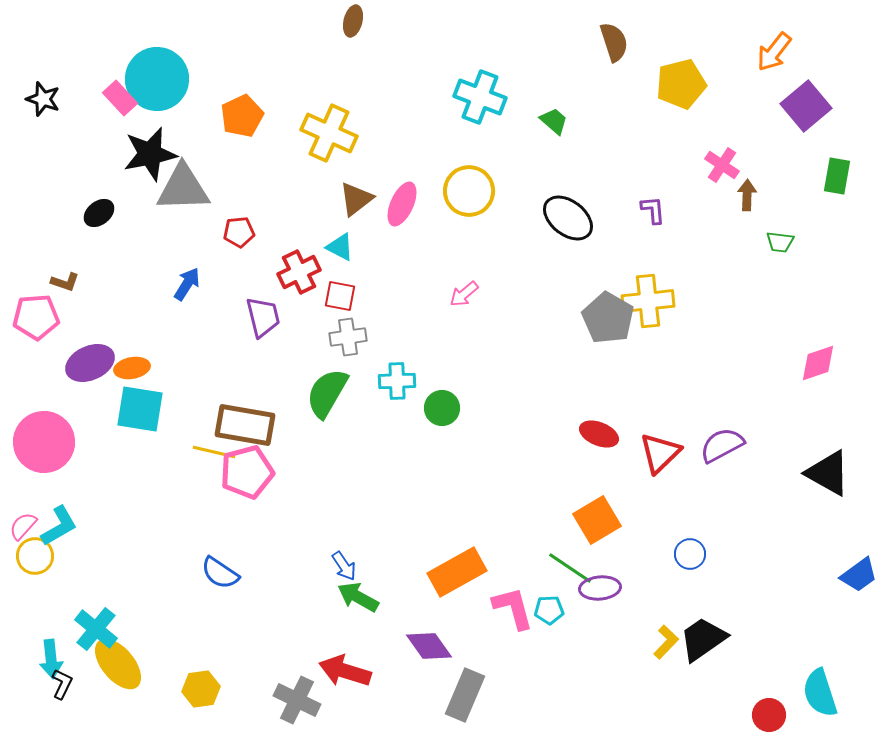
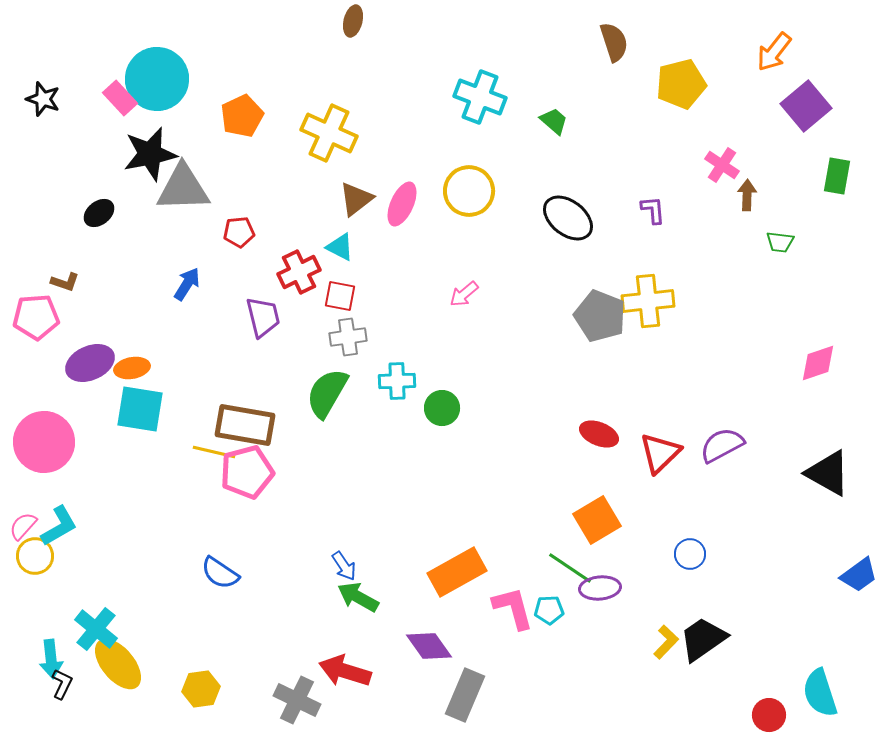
gray pentagon at (608, 318): moved 8 px left, 2 px up; rotated 9 degrees counterclockwise
